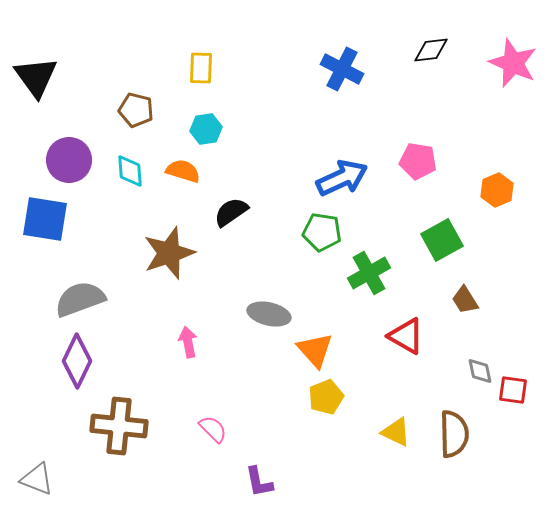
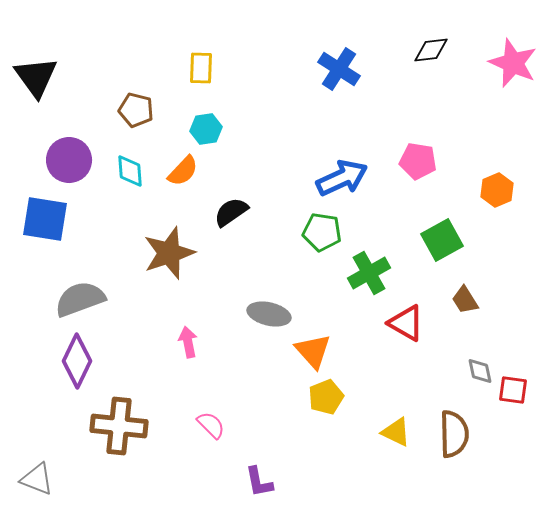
blue cross: moved 3 px left; rotated 6 degrees clockwise
orange semicircle: rotated 116 degrees clockwise
red triangle: moved 13 px up
orange triangle: moved 2 px left, 1 px down
pink semicircle: moved 2 px left, 4 px up
